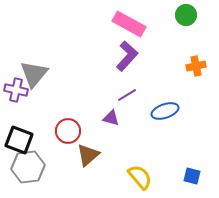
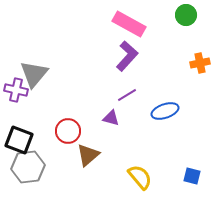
orange cross: moved 4 px right, 3 px up
